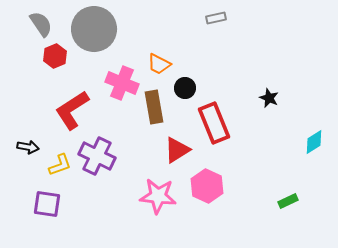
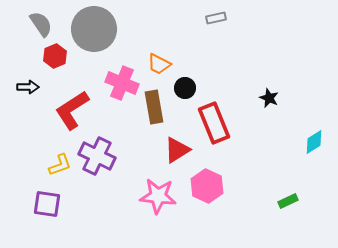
black arrow: moved 60 px up; rotated 10 degrees counterclockwise
